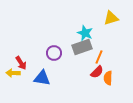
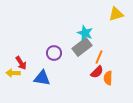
yellow triangle: moved 5 px right, 4 px up
gray rectangle: rotated 18 degrees counterclockwise
